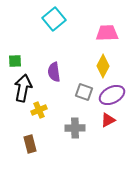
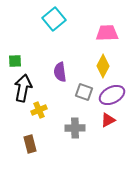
purple semicircle: moved 6 px right
